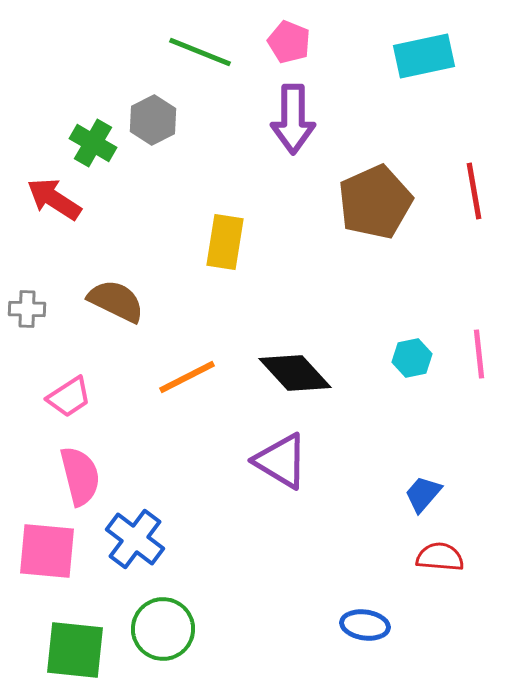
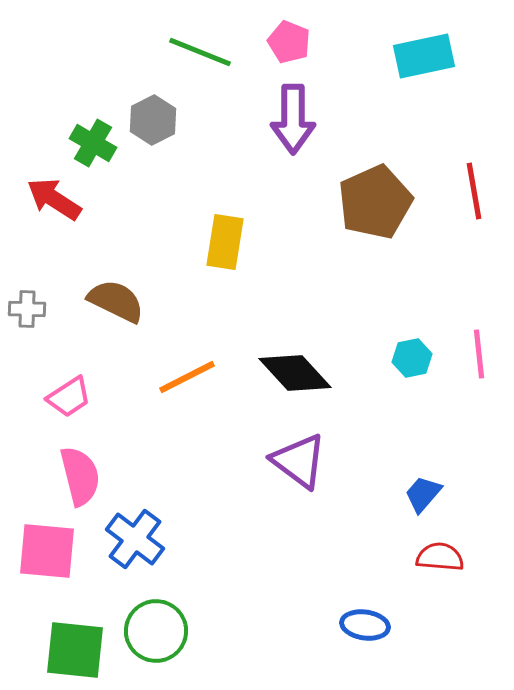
purple triangle: moved 18 px right; rotated 6 degrees clockwise
green circle: moved 7 px left, 2 px down
